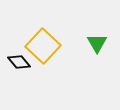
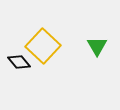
green triangle: moved 3 px down
